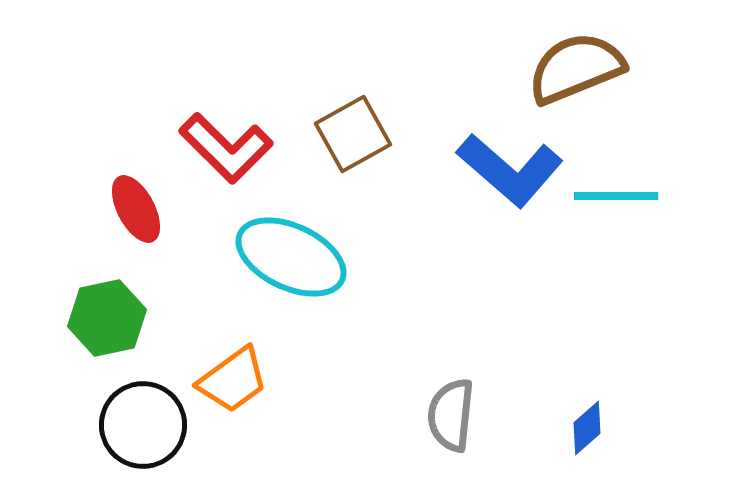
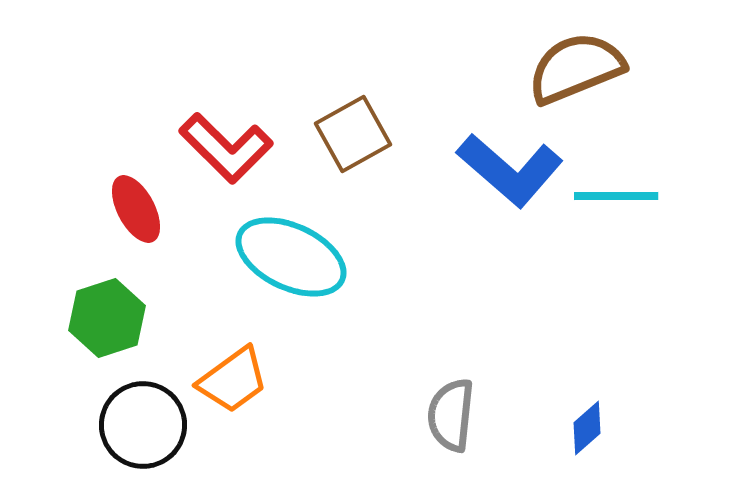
green hexagon: rotated 6 degrees counterclockwise
